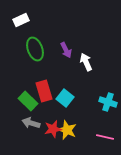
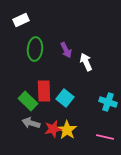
green ellipse: rotated 25 degrees clockwise
red rectangle: rotated 15 degrees clockwise
yellow star: rotated 12 degrees clockwise
